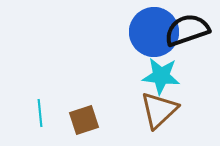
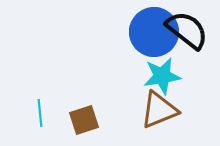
black semicircle: rotated 57 degrees clockwise
cyan star: moved 1 px right; rotated 15 degrees counterclockwise
brown triangle: rotated 21 degrees clockwise
